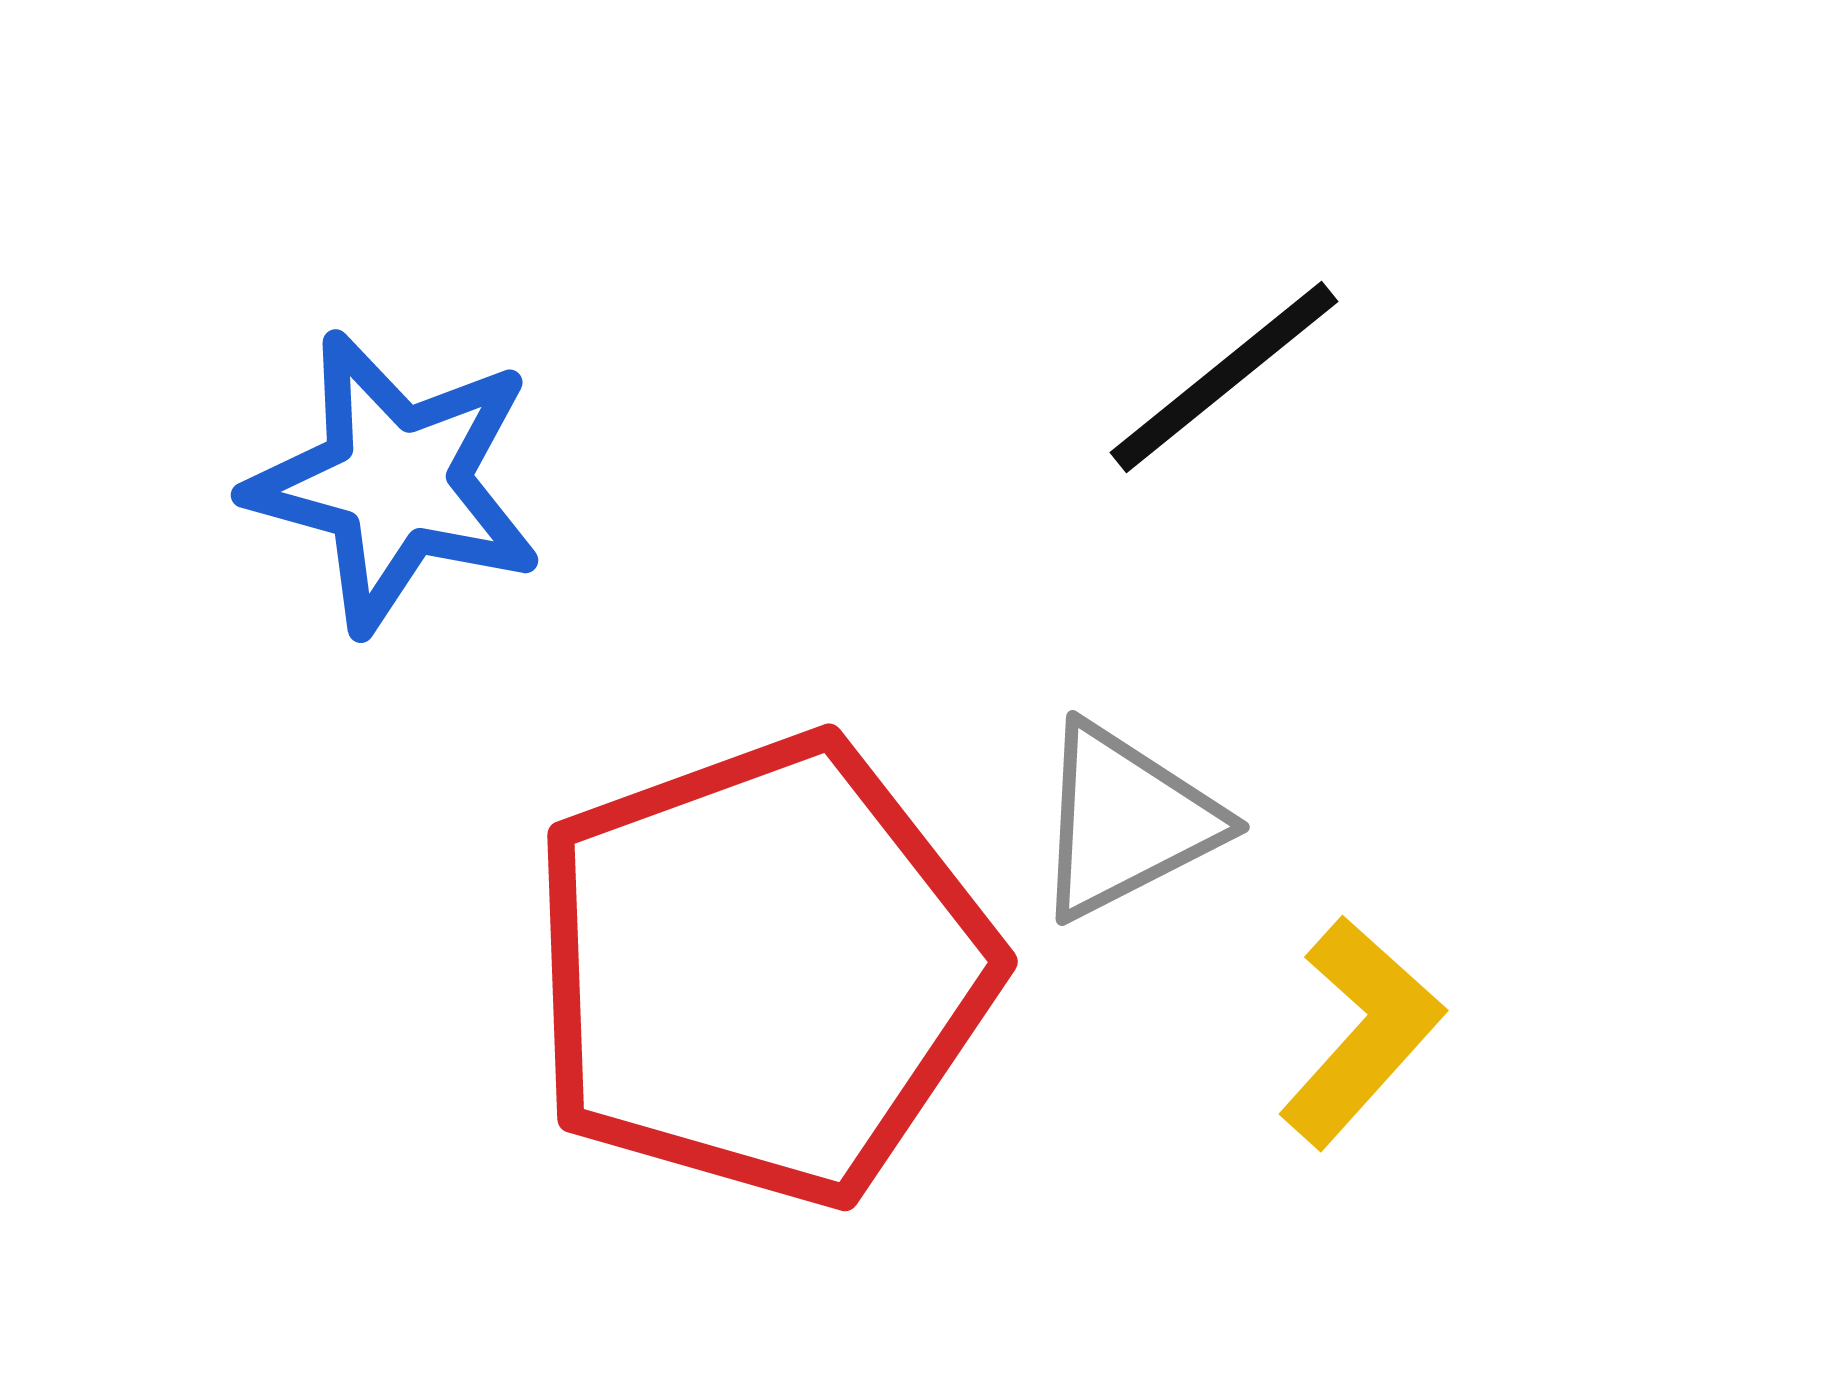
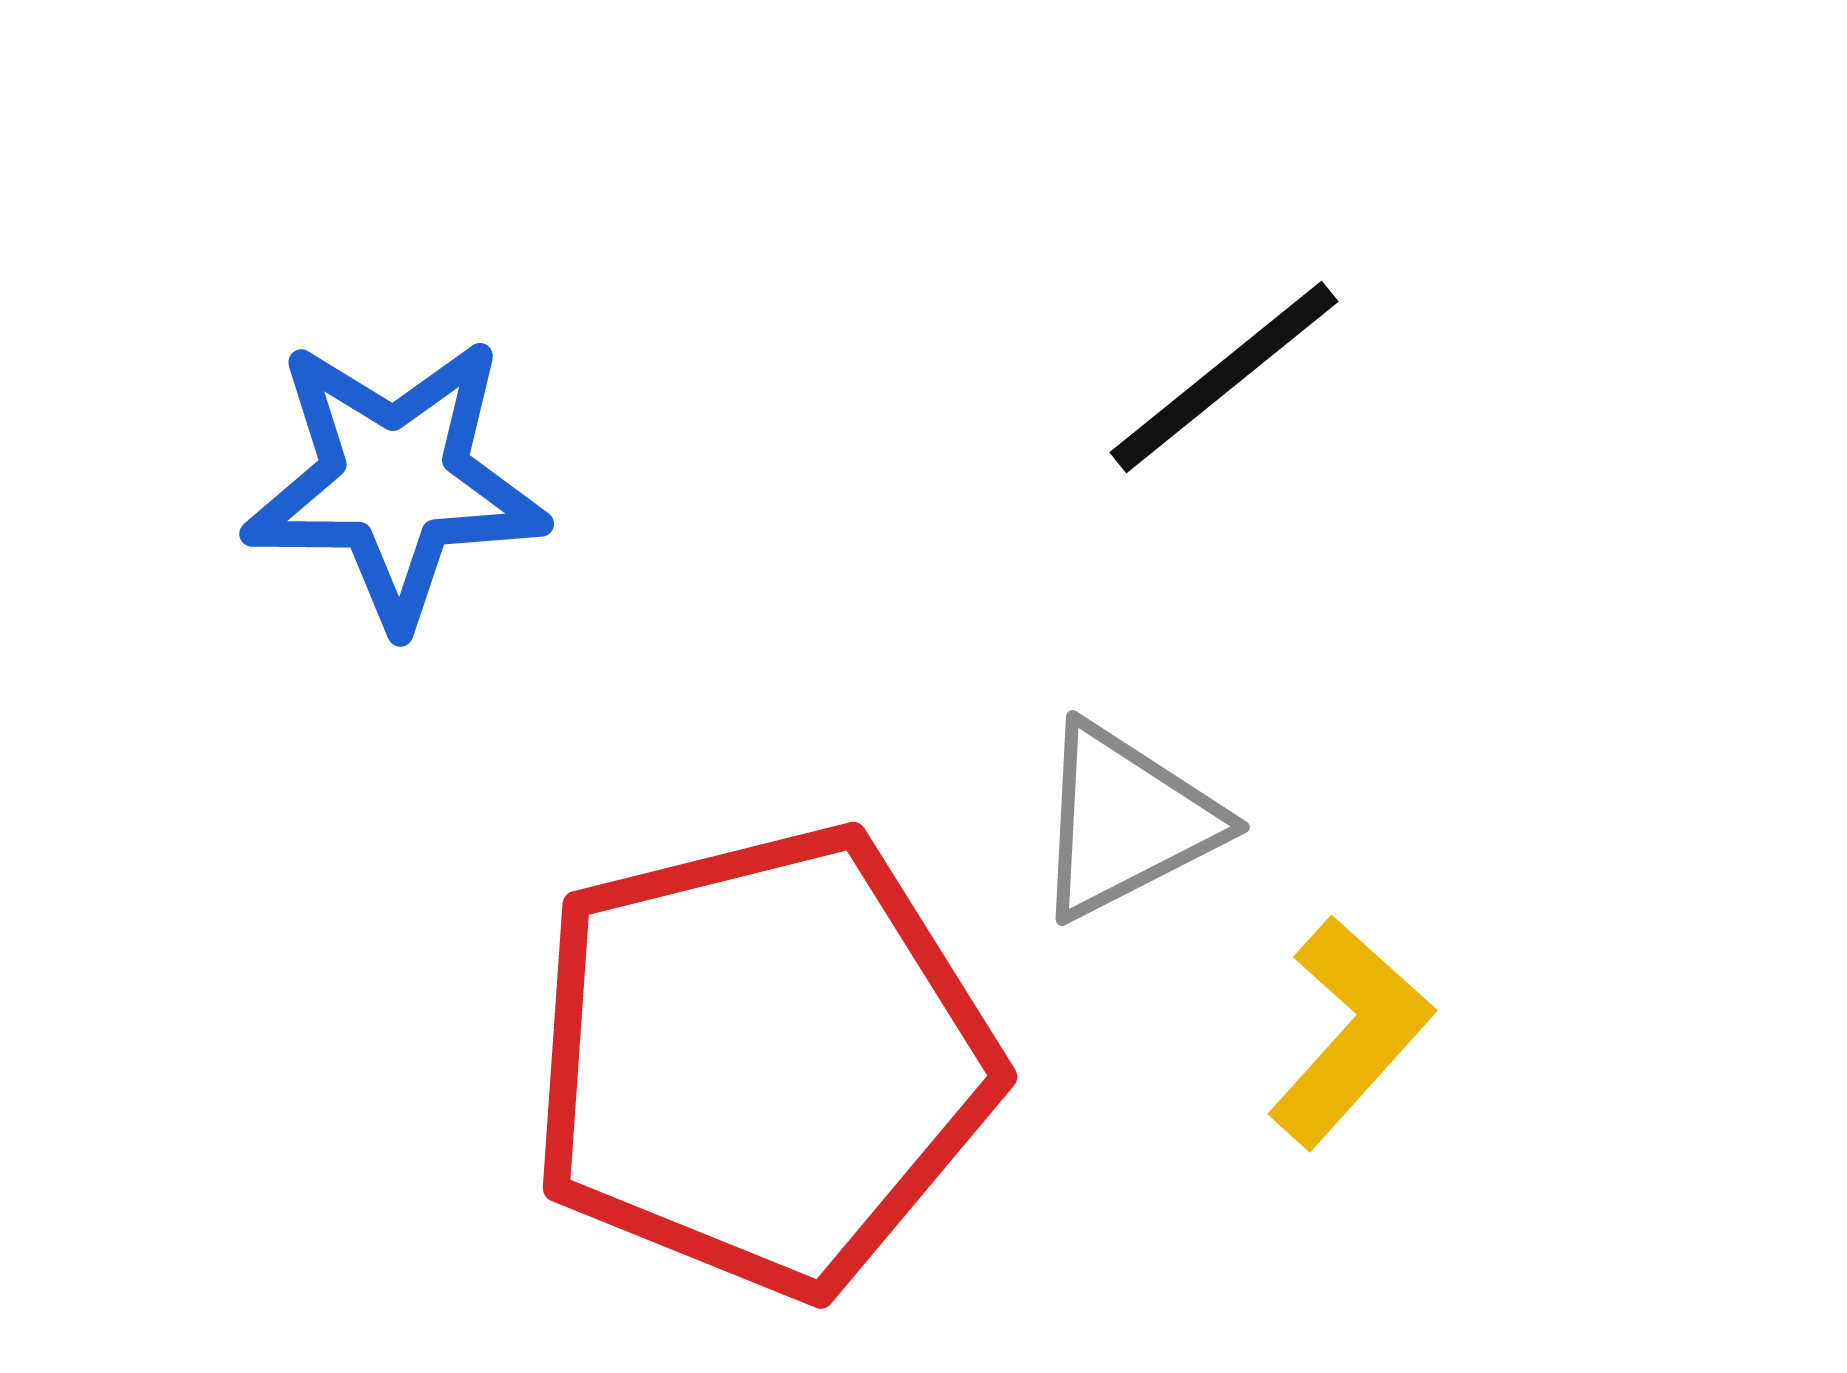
blue star: rotated 15 degrees counterclockwise
red pentagon: moved 90 px down; rotated 6 degrees clockwise
yellow L-shape: moved 11 px left
